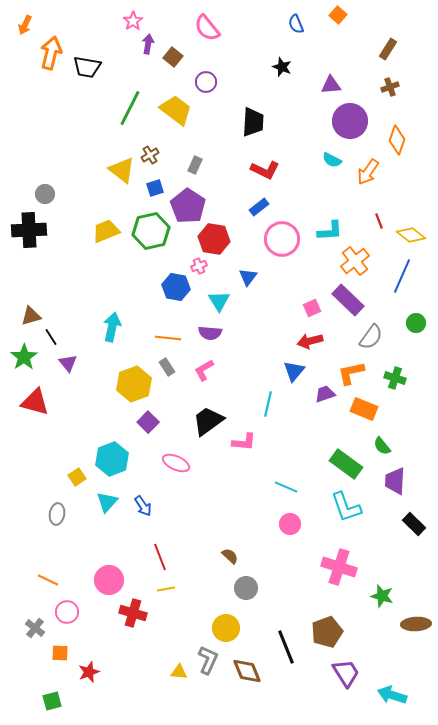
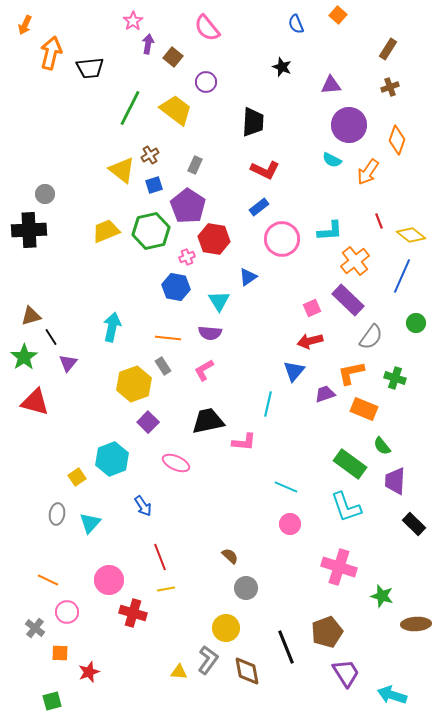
black trapezoid at (87, 67): moved 3 px right, 1 px down; rotated 16 degrees counterclockwise
purple circle at (350, 121): moved 1 px left, 4 px down
blue square at (155, 188): moved 1 px left, 3 px up
pink cross at (199, 266): moved 12 px left, 9 px up
blue triangle at (248, 277): rotated 18 degrees clockwise
purple triangle at (68, 363): rotated 18 degrees clockwise
gray rectangle at (167, 367): moved 4 px left, 1 px up
black trapezoid at (208, 421): rotated 24 degrees clockwise
green rectangle at (346, 464): moved 4 px right
cyan triangle at (107, 502): moved 17 px left, 21 px down
gray L-shape at (208, 660): rotated 12 degrees clockwise
brown diamond at (247, 671): rotated 12 degrees clockwise
